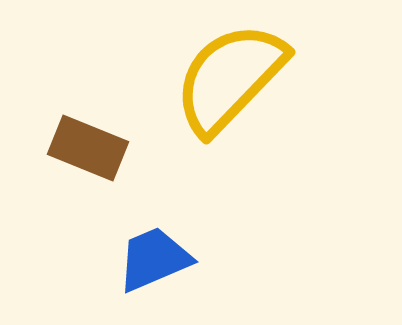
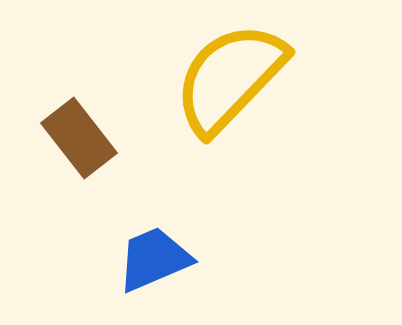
brown rectangle: moved 9 px left, 10 px up; rotated 30 degrees clockwise
